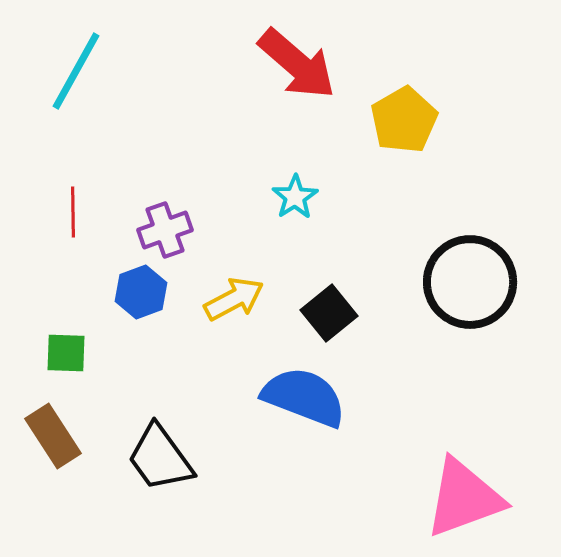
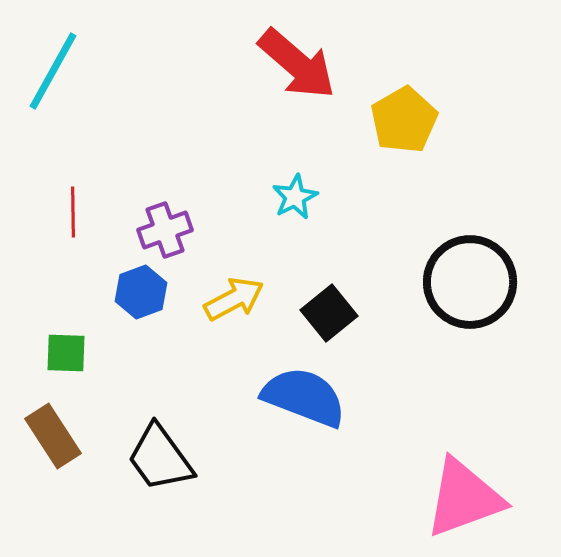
cyan line: moved 23 px left
cyan star: rotated 6 degrees clockwise
